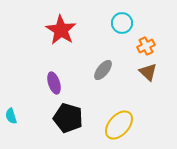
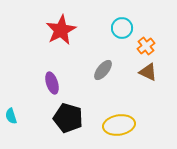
cyan circle: moved 5 px down
red star: rotated 12 degrees clockwise
orange cross: rotated 12 degrees counterclockwise
brown triangle: rotated 18 degrees counterclockwise
purple ellipse: moved 2 px left
yellow ellipse: rotated 40 degrees clockwise
